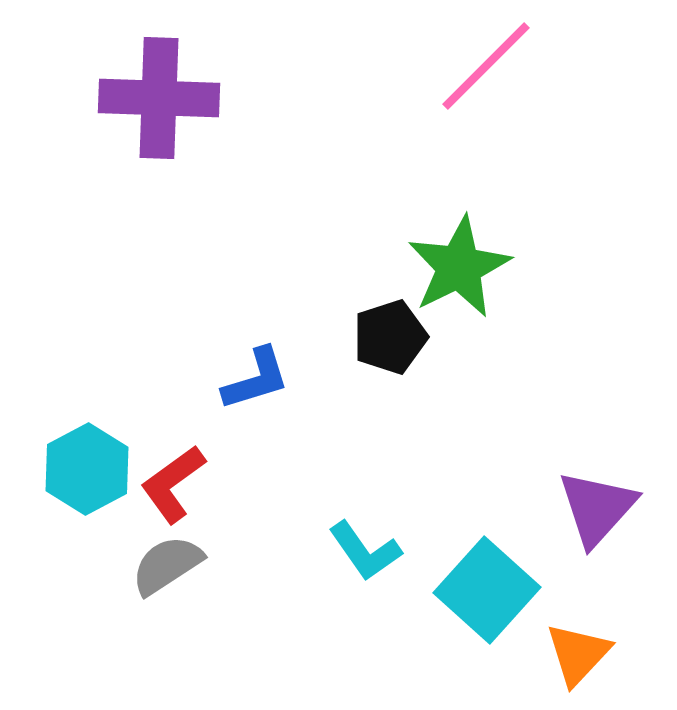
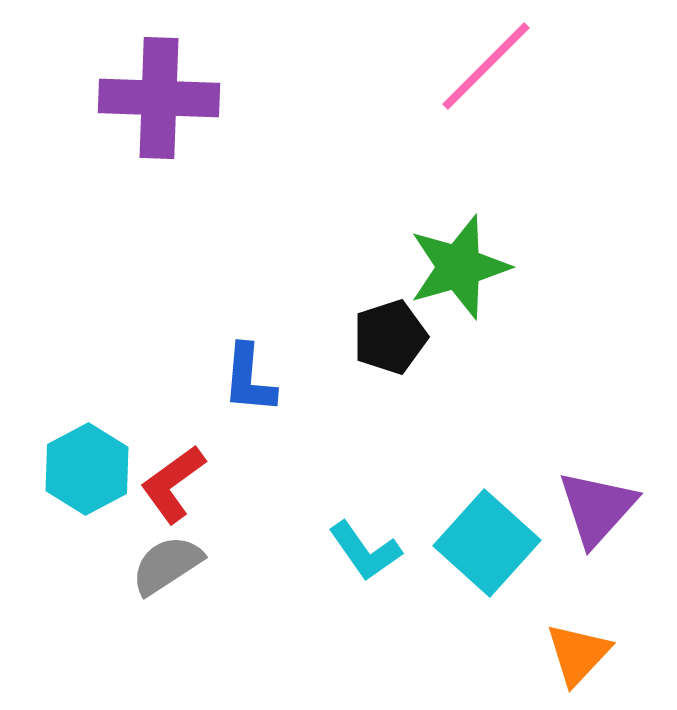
green star: rotated 10 degrees clockwise
blue L-shape: moved 7 px left; rotated 112 degrees clockwise
cyan square: moved 47 px up
